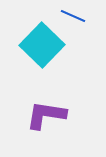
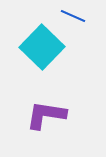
cyan square: moved 2 px down
